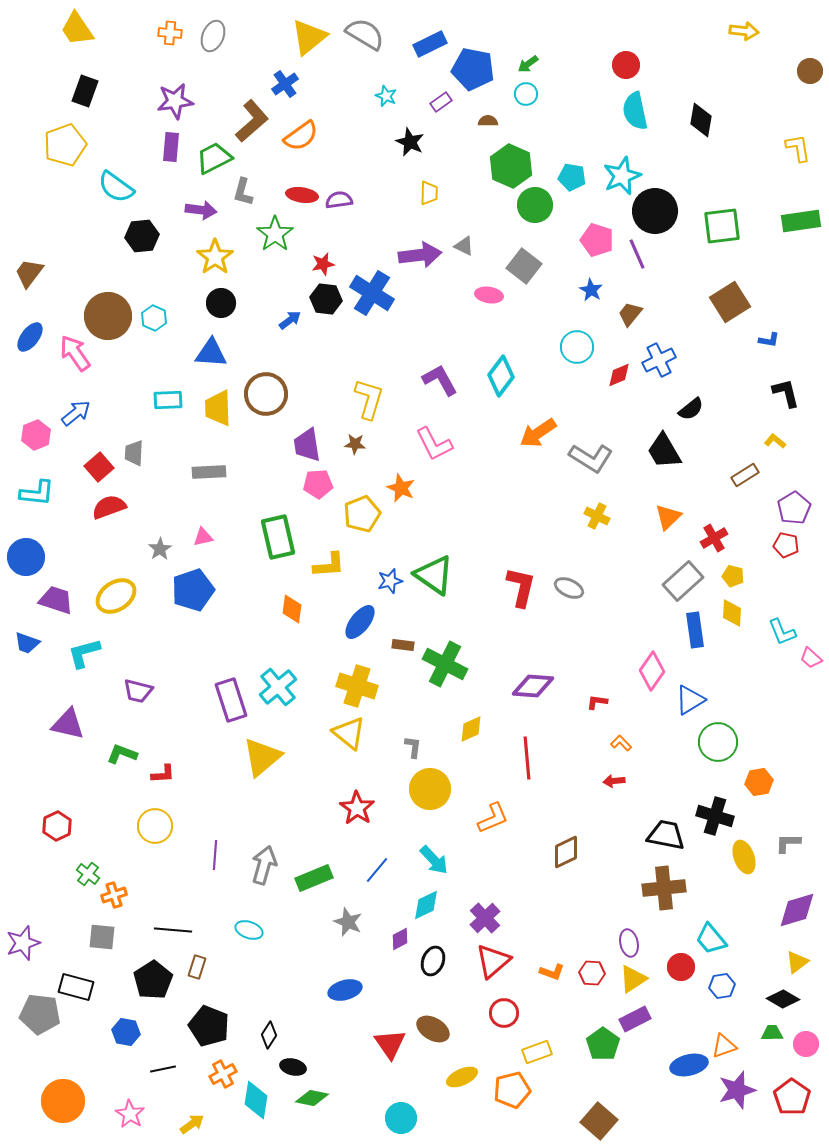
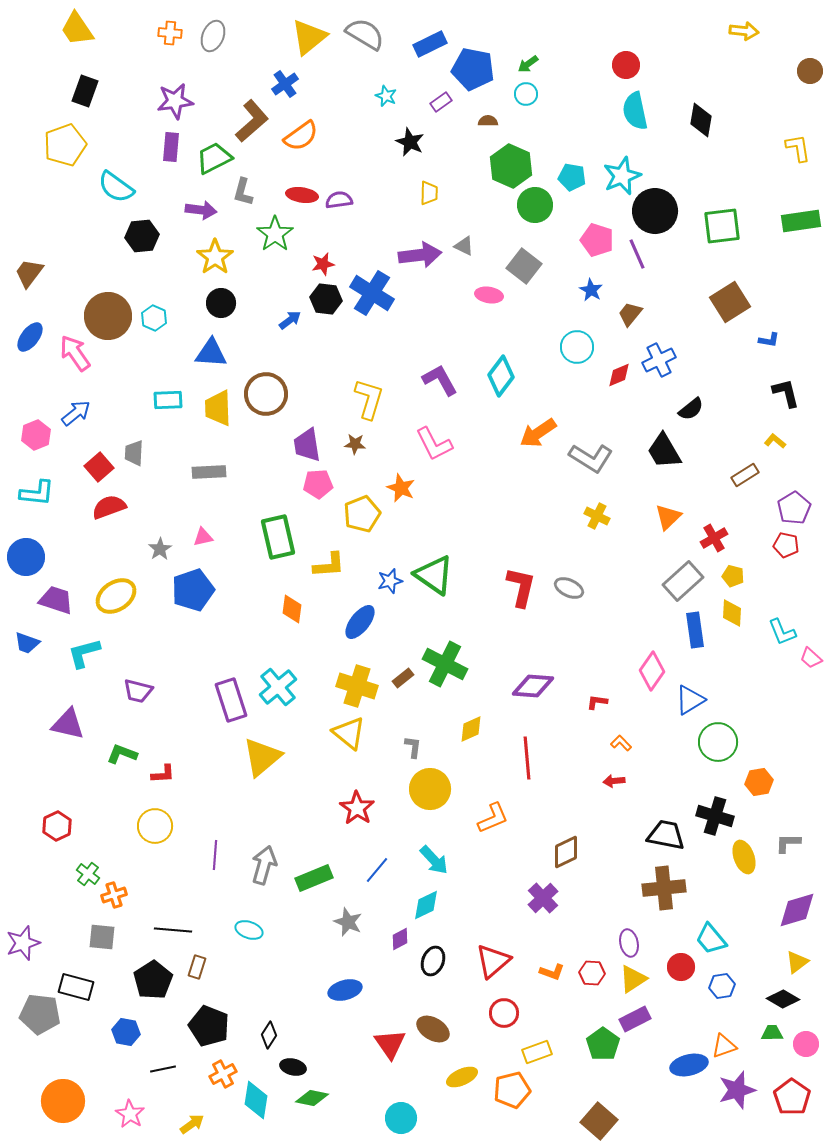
brown rectangle at (403, 645): moved 33 px down; rotated 45 degrees counterclockwise
purple cross at (485, 918): moved 58 px right, 20 px up
